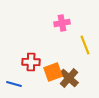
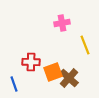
blue line: rotated 56 degrees clockwise
